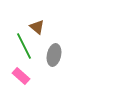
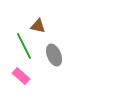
brown triangle: moved 1 px right, 1 px up; rotated 28 degrees counterclockwise
gray ellipse: rotated 35 degrees counterclockwise
